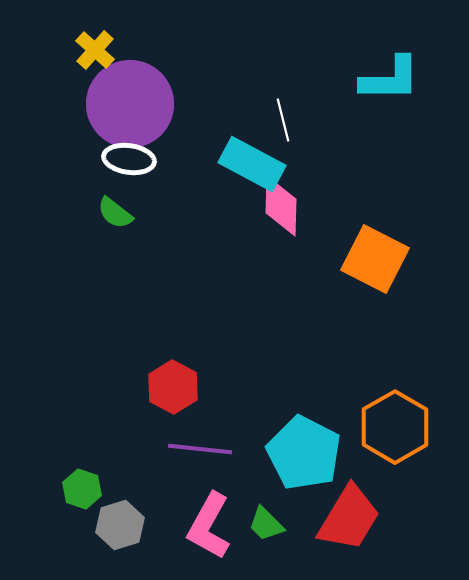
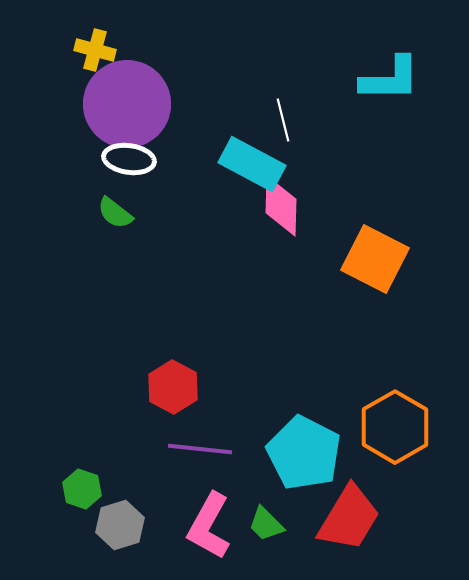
yellow cross: rotated 27 degrees counterclockwise
purple circle: moved 3 px left
